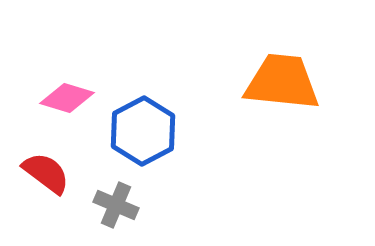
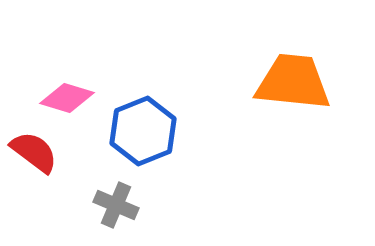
orange trapezoid: moved 11 px right
blue hexagon: rotated 6 degrees clockwise
red semicircle: moved 12 px left, 21 px up
